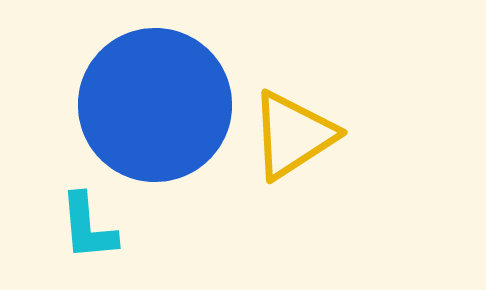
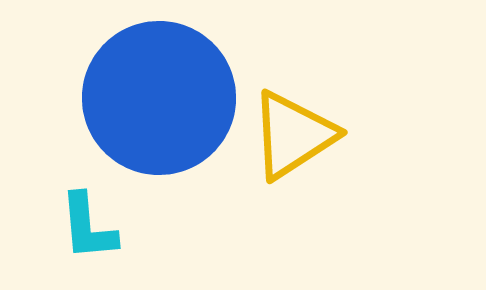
blue circle: moved 4 px right, 7 px up
